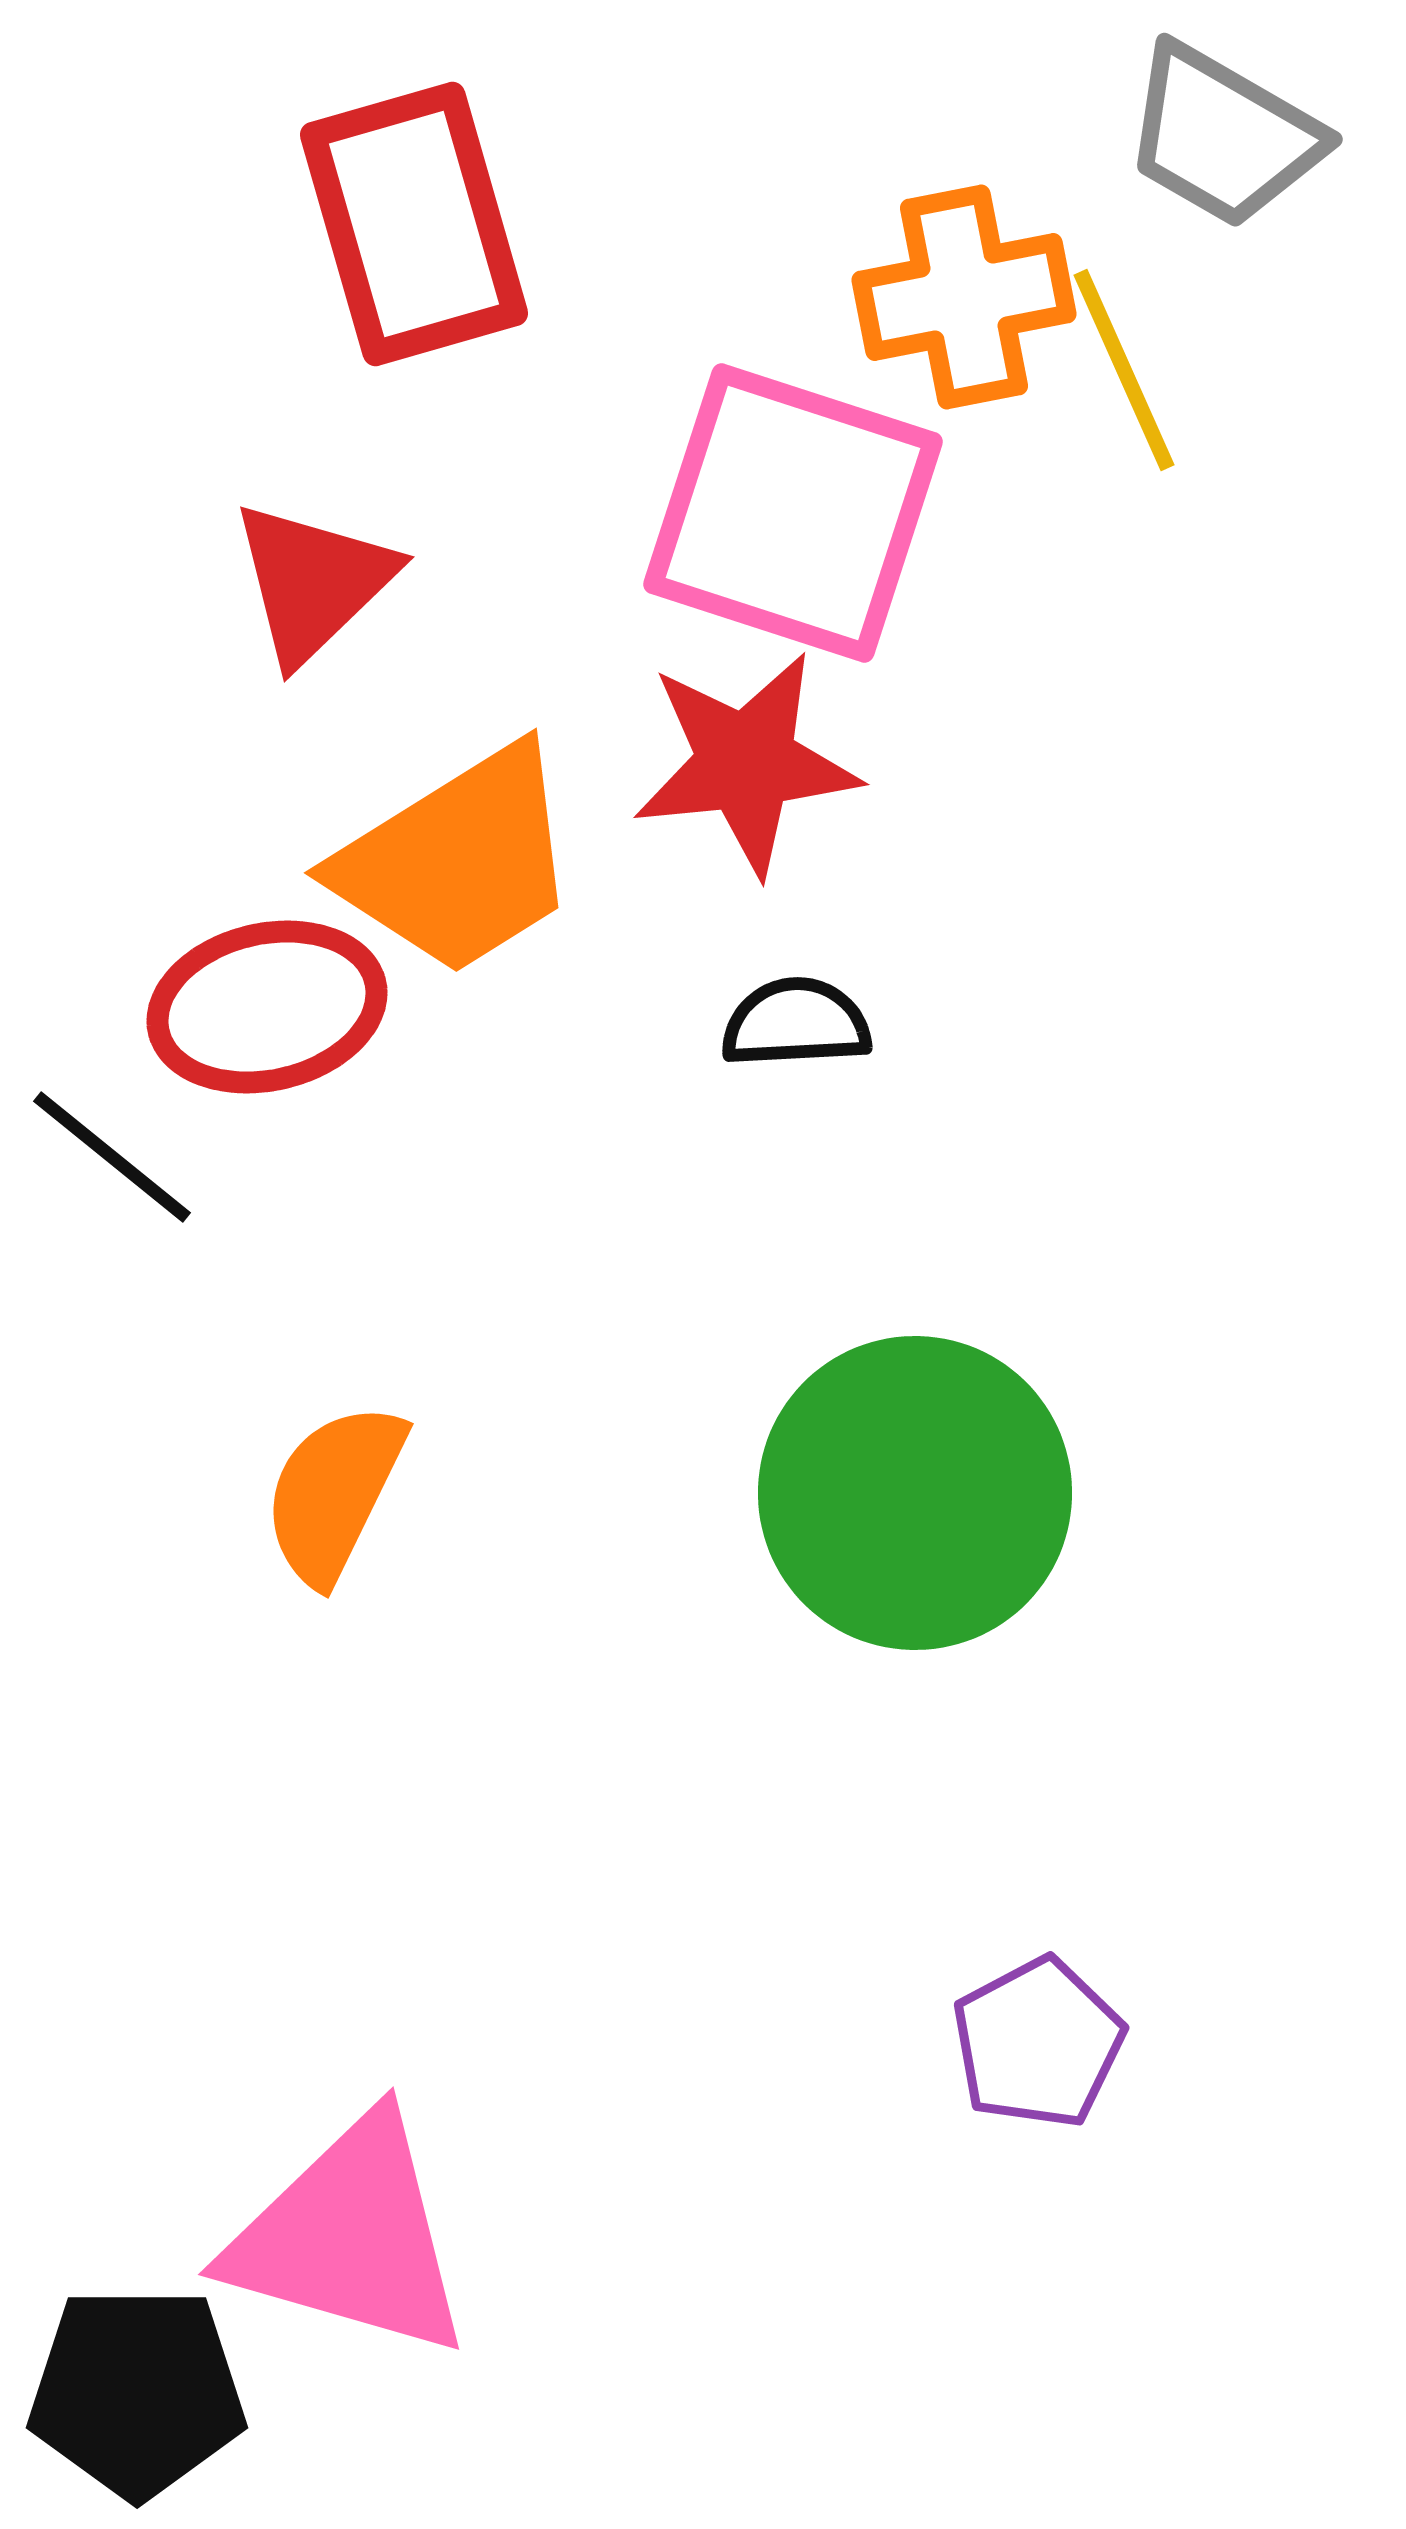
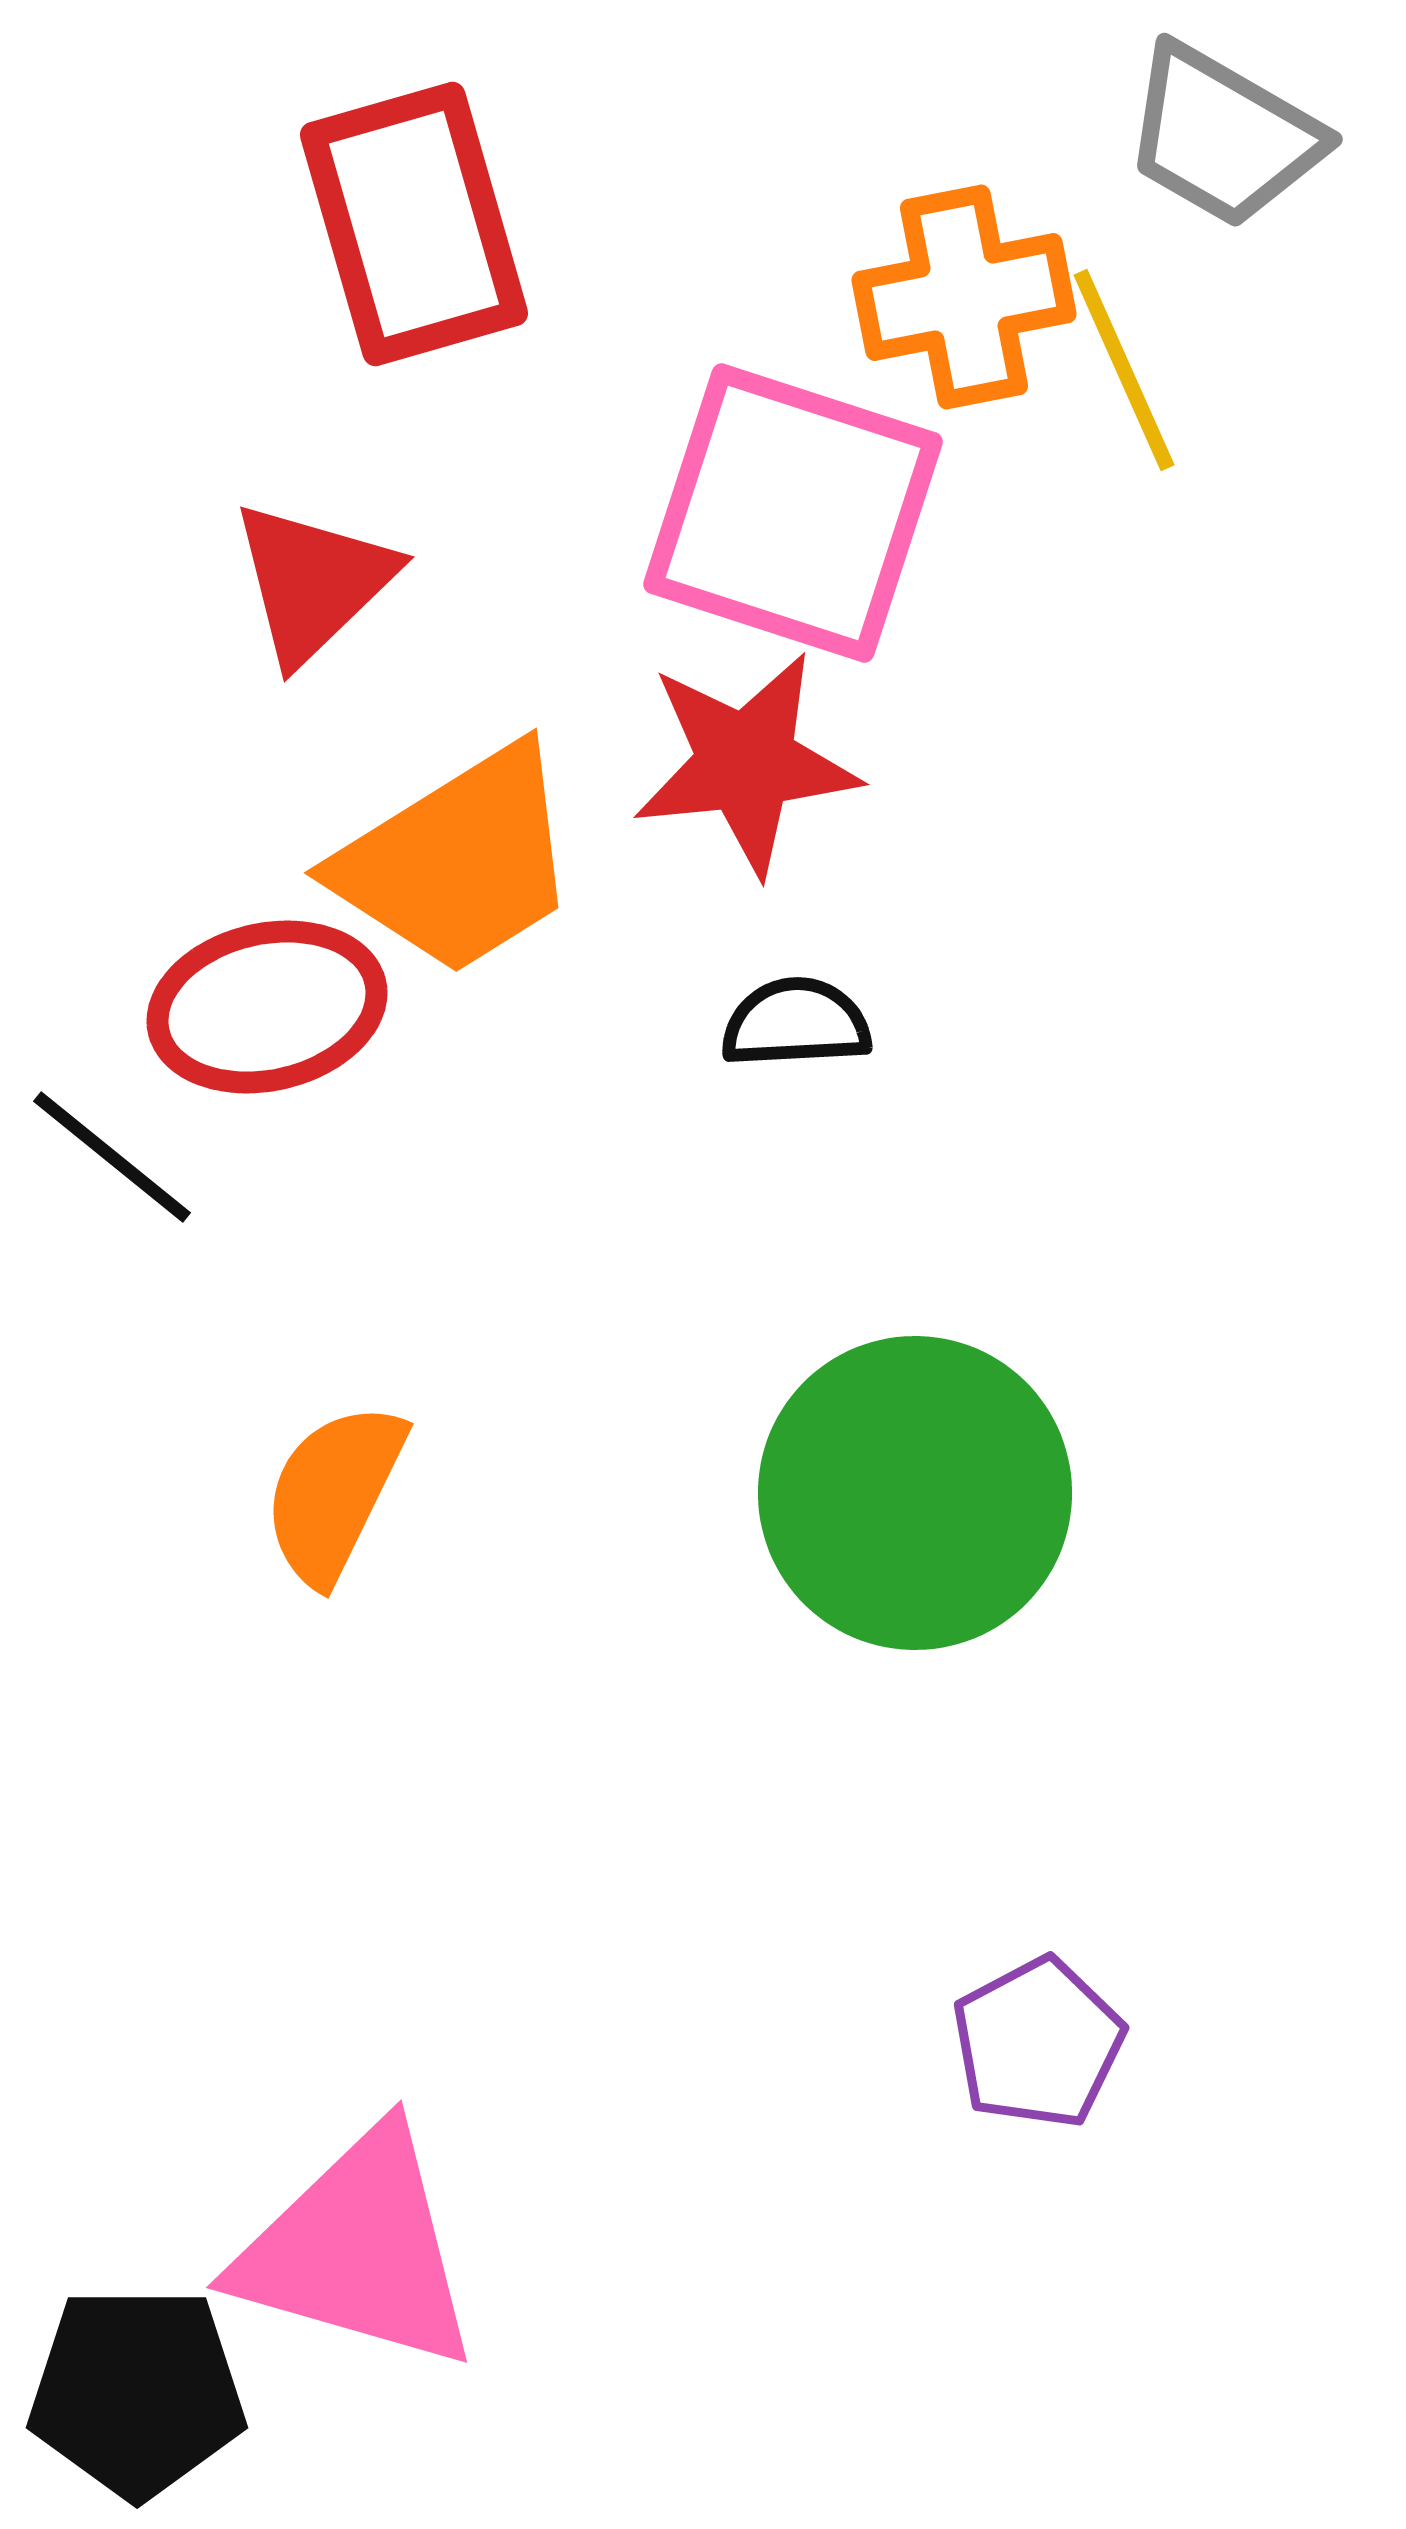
pink triangle: moved 8 px right, 13 px down
